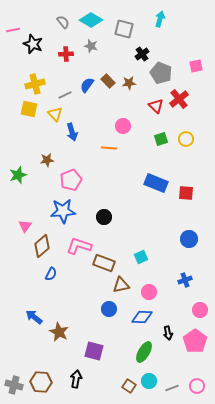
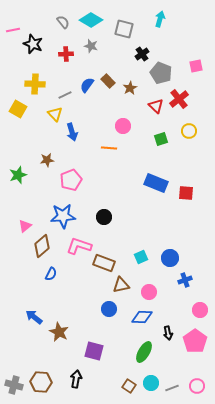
brown star at (129, 83): moved 1 px right, 5 px down; rotated 24 degrees counterclockwise
yellow cross at (35, 84): rotated 18 degrees clockwise
yellow square at (29, 109): moved 11 px left; rotated 18 degrees clockwise
yellow circle at (186, 139): moved 3 px right, 8 px up
blue star at (63, 211): moved 5 px down
pink triangle at (25, 226): rotated 16 degrees clockwise
blue circle at (189, 239): moved 19 px left, 19 px down
cyan circle at (149, 381): moved 2 px right, 2 px down
